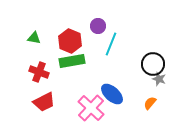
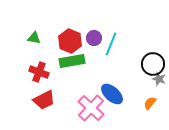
purple circle: moved 4 px left, 12 px down
red trapezoid: moved 2 px up
